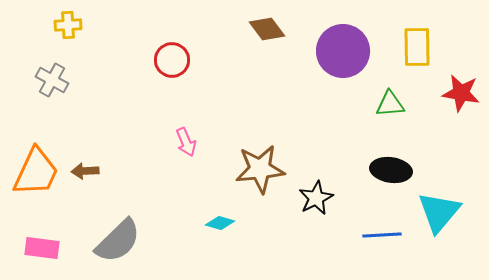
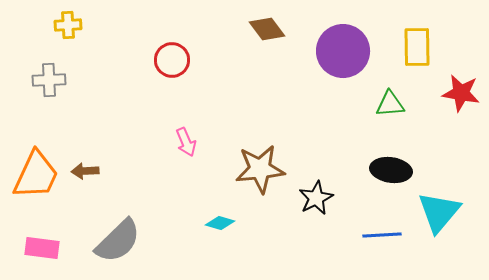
gray cross: moved 3 px left; rotated 32 degrees counterclockwise
orange trapezoid: moved 3 px down
